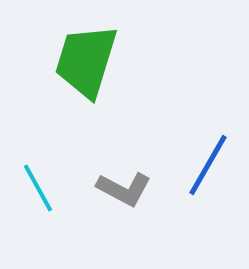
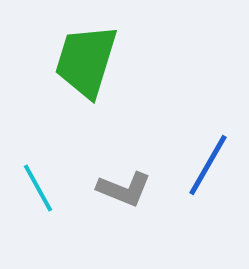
gray L-shape: rotated 6 degrees counterclockwise
